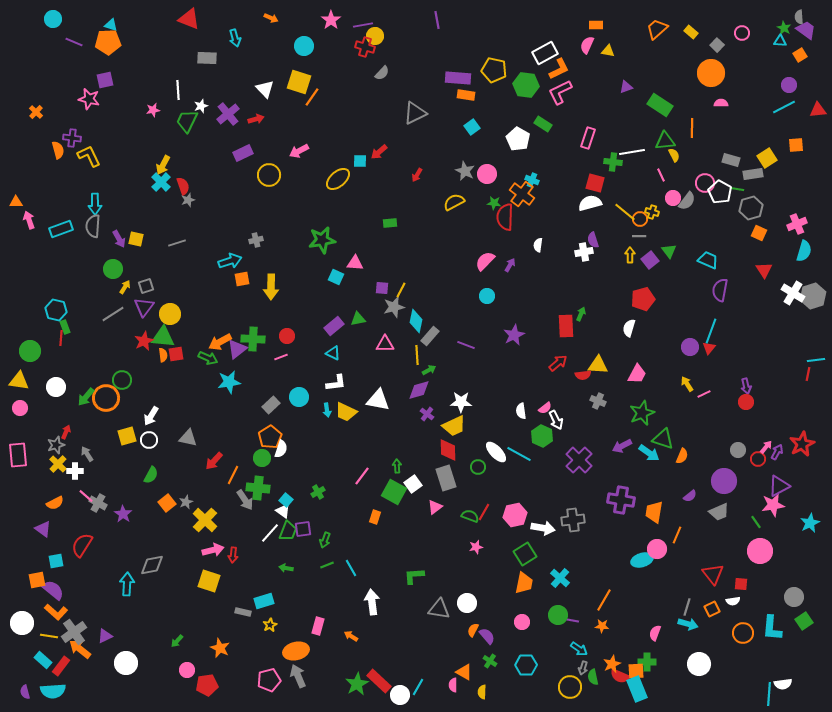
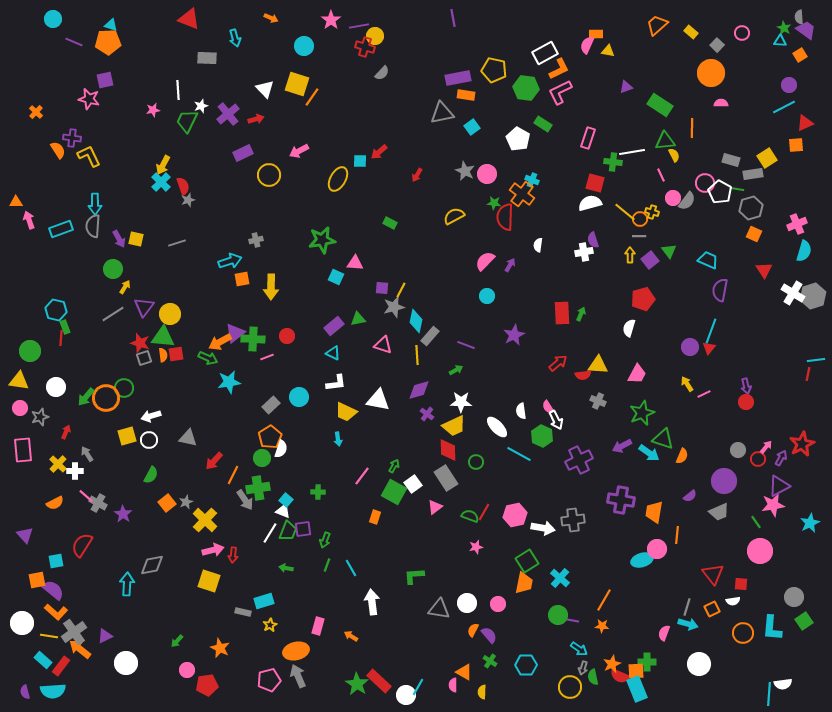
purple line at (437, 20): moved 16 px right, 2 px up
purple line at (363, 25): moved 4 px left, 1 px down
orange rectangle at (596, 25): moved 9 px down
orange trapezoid at (657, 29): moved 4 px up
purple rectangle at (458, 78): rotated 15 degrees counterclockwise
yellow square at (299, 82): moved 2 px left, 2 px down
green hexagon at (526, 85): moved 3 px down
red triangle at (818, 110): moved 13 px left, 13 px down; rotated 18 degrees counterclockwise
gray triangle at (415, 113): moved 27 px right; rotated 15 degrees clockwise
orange semicircle at (58, 150): rotated 18 degrees counterclockwise
yellow ellipse at (338, 179): rotated 20 degrees counterclockwise
yellow semicircle at (454, 202): moved 14 px down
green rectangle at (390, 223): rotated 32 degrees clockwise
orange square at (759, 233): moved 5 px left, 1 px down
gray square at (146, 286): moved 2 px left, 72 px down
red rectangle at (566, 326): moved 4 px left, 13 px up
red star at (144, 341): moved 4 px left, 2 px down; rotated 30 degrees counterclockwise
pink triangle at (385, 344): moved 2 px left, 1 px down; rotated 18 degrees clockwise
purple triangle at (237, 349): moved 2 px left, 16 px up
pink line at (281, 357): moved 14 px left
green arrow at (429, 370): moved 27 px right
green circle at (122, 380): moved 2 px right, 8 px down
pink semicircle at (545, 408): moved 3 px right, 1 px up; rotated 96 degrees clockwise
cyan arrow at (327, 410): moved 11 px right, 29 px down
white arrow at (151, 416): rotated 42 degrees clockwise
gray star at (56, 445): moved 16 px left, 28 px up
white ellipse at (496, 452): moved 1 px right, 25 px up
purple arrow at (777, 452): moved 4 px right, 6 px down
pink rectangle at (18, 455): moved 5 px right, 5 px up
purple cross at (579, 460): rotated 20 degrees clockwise
green arrow at (397, 466): moved 3 px left; rotated 32 degrees clockwise
green circle at (478, 467): moved 2 px left, 5 px up
gray rectangle at (446, 478): rotated 15 degrees counterclockwise
green cross at (258, 488): rotated 15 degrees counterclockwise
green cross at (318, 492): rotated 32 degrees clockwise
white triangle at (283, 511): rotated 14 degrees counterclockwise
purple triangle at (43, 529): moved 18 px left, 6 px down; rotated 12 degrees clockwise
white line at (270, 533): rotated 10 degrees counterclockwise
orange line at (677, 535): rotated 18 degrees counterclockwise
green square at (525, 554): moved 2 px right, 7 px down
green line at (327, 565): rotated 48 degrees counterclockwise
pink circle at (522, 622): moved 24 px left, 18 px up
pink semicircle at (655, 633): moved 9 px right
purple semicircle at (487, 636): moved 2 px right, 1 px up
green star at (357, 684): rotated 10 degrees counterclockwise
white circle at (400, 695): moved 6 px right
